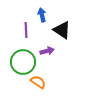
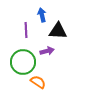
black triangle: moved 4 px left, 1 px down; rotated 30 degrees counterclockwise
